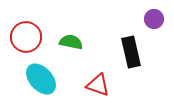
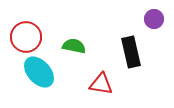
green semicircle: moved 3 px right, 4 px down
cyan ellipse: moved 2 px left, 7 px up
red triangle: moved 3 px right, 1 px up; rotated 10 degrees counterclockwise
